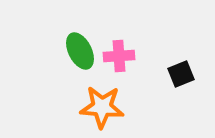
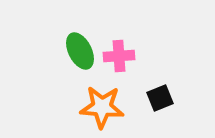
black square: moved 21 px left, 24 px down
